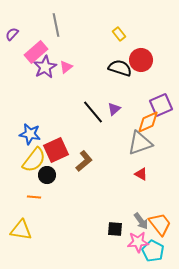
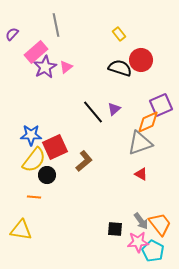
blue star: moved 1 px right, 1 px down; rotated 10 degrees counterclockwise
red square: moved 1 px left, 3 px up
